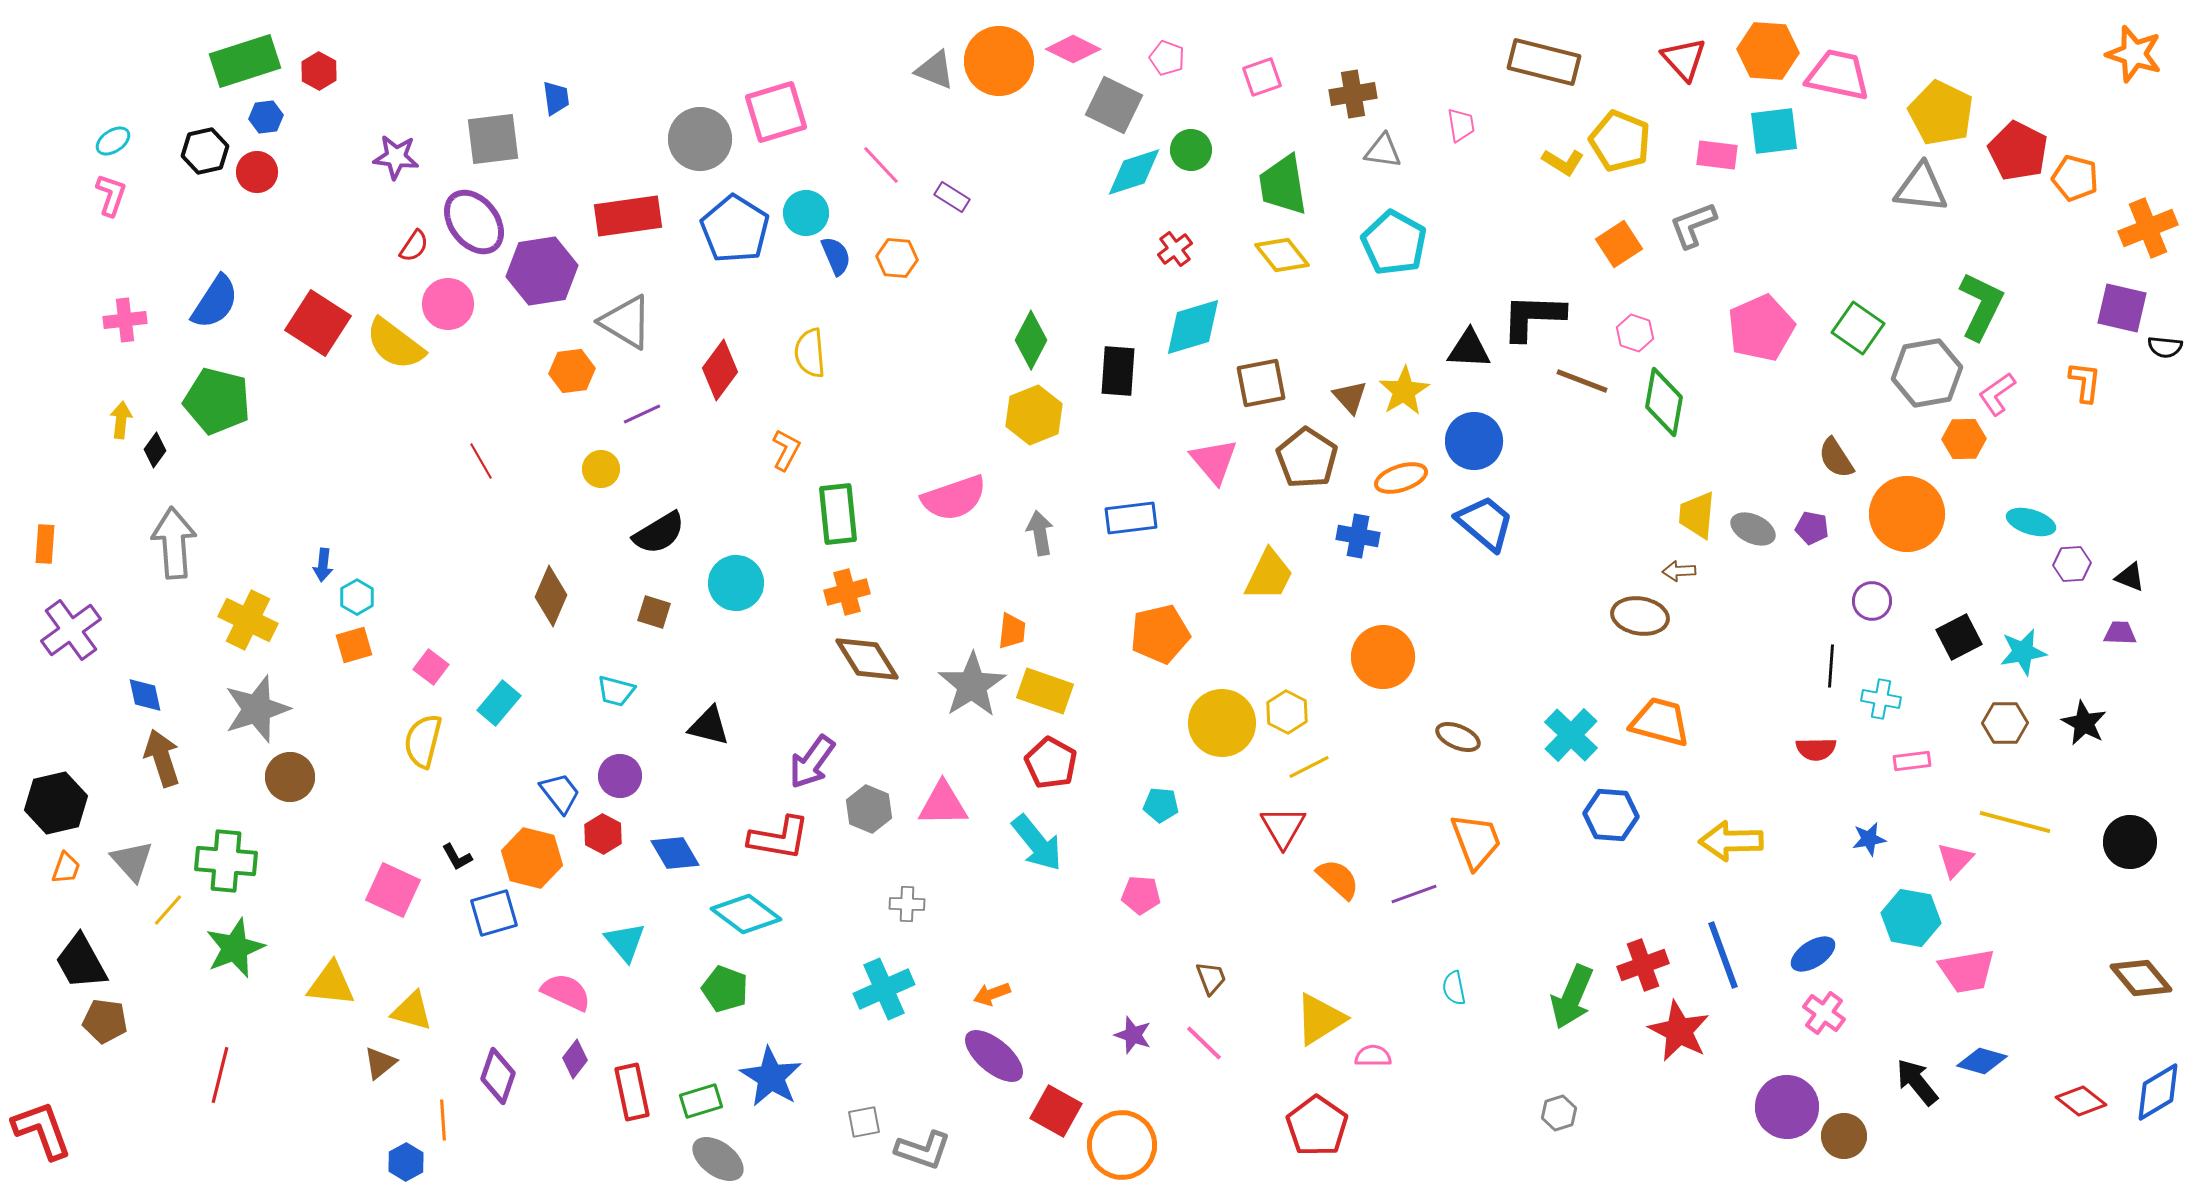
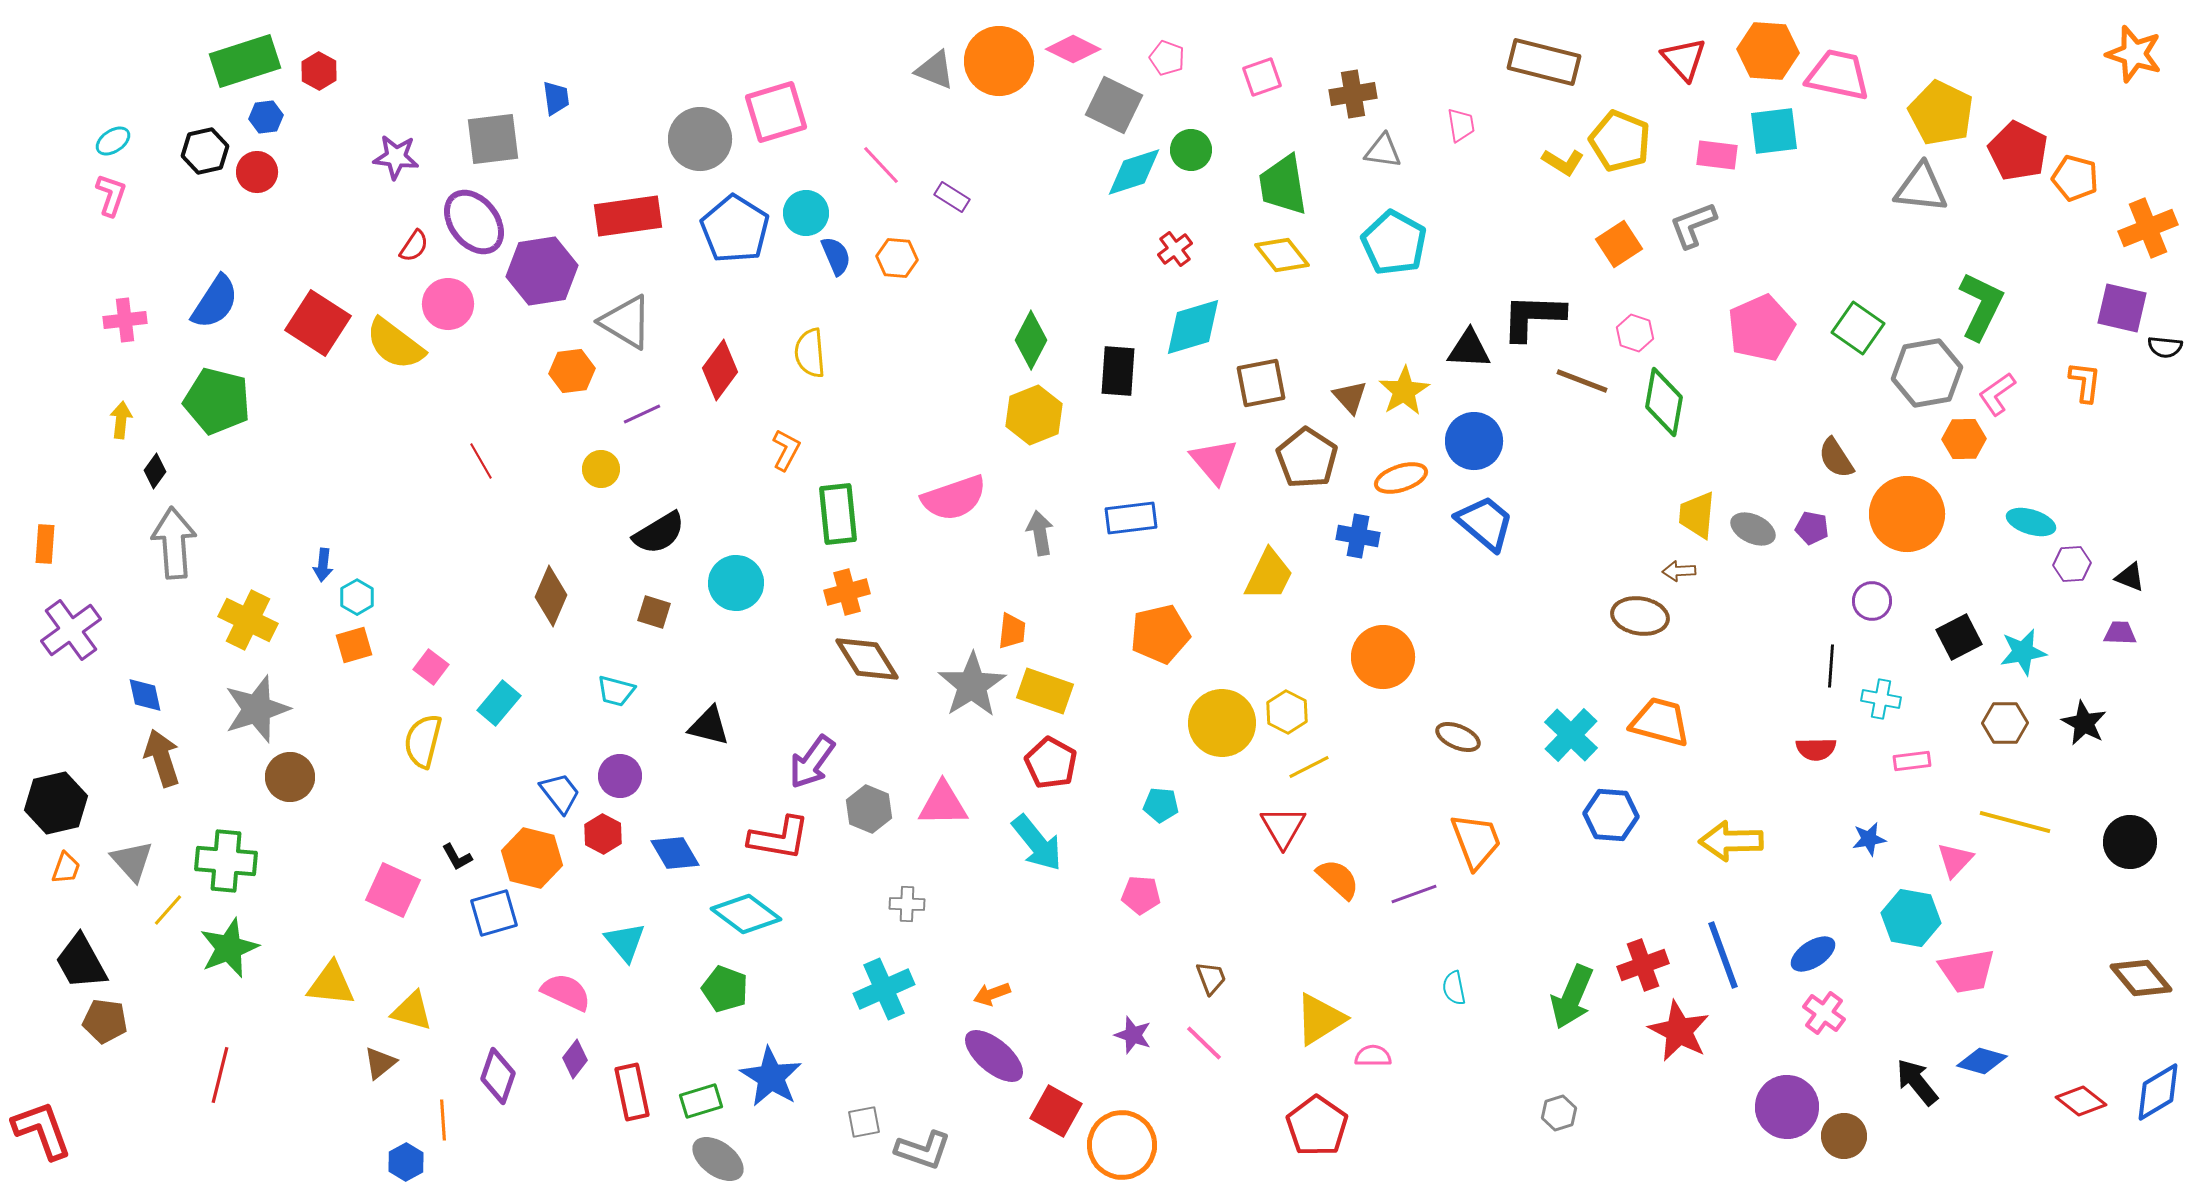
black diamond at (155, 450): moved 21 px down
green star at (235, 948): moved 6 px left
